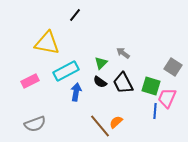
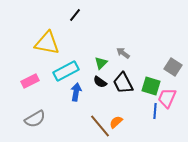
gray semicircle: moved 5 px up; rotated 10 degrees counterclockwise
